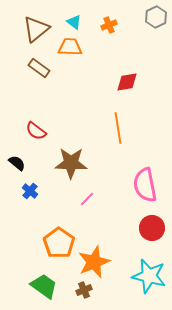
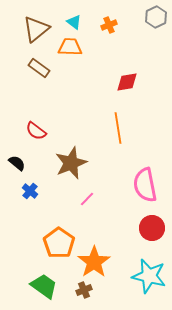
brown star: rotated 24 degrees counterclockwise
orange star: rotated 12 degrees counterclockwise
